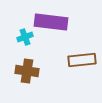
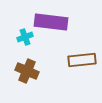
brown cross: rotated 15 degrees clockwise
